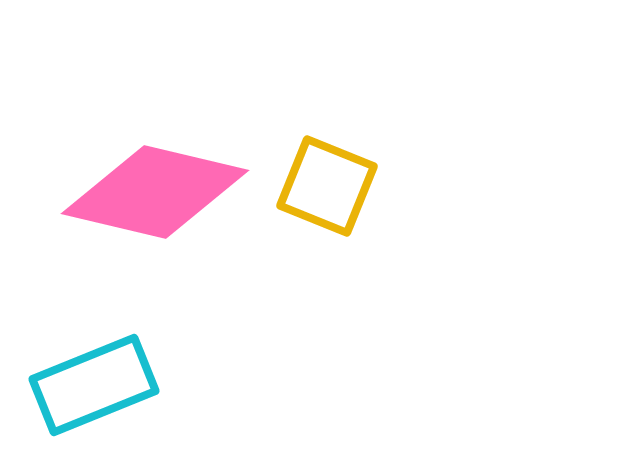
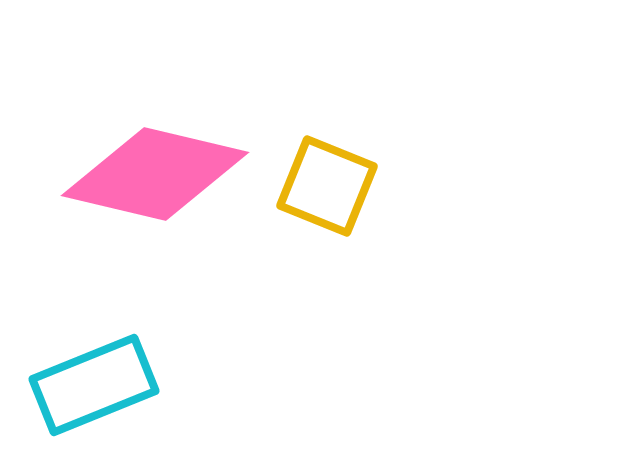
pink diamond: moved 18 px up
